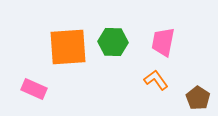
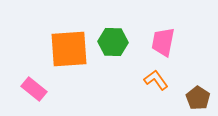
orange square: moved 1 px right, 2 px down
pink rectangle: rotated 15 degrees clockwise
